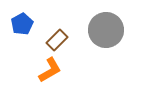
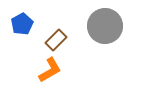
gray circle: moved 1 px left, 4 px up
brown rectangle: moved 1 px left
